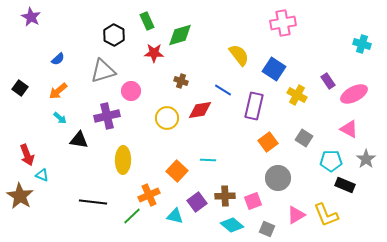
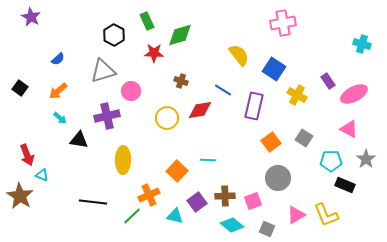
orange square at (268, 142): moved 3 px right
